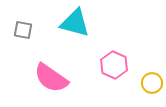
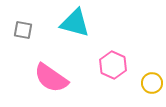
pink hexagon: moved 1 px left
